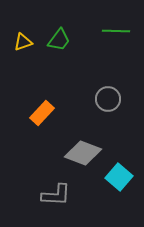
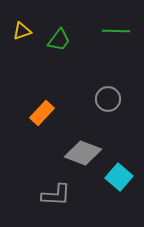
yellow triangle: moved 1 px left, 11 px up
